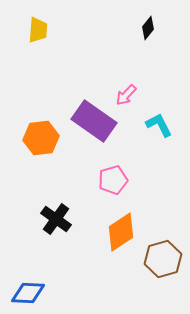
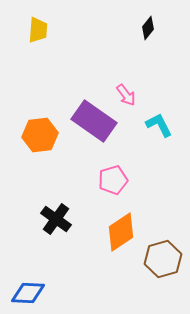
pink arrow: rotated 80 degrees counterclockwise
orange hexagon: moved 1 px left, 3 px up
